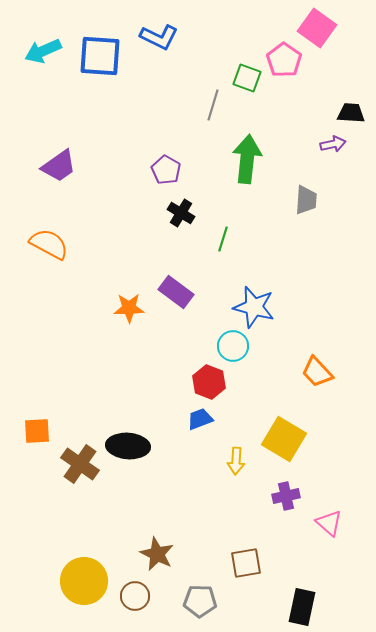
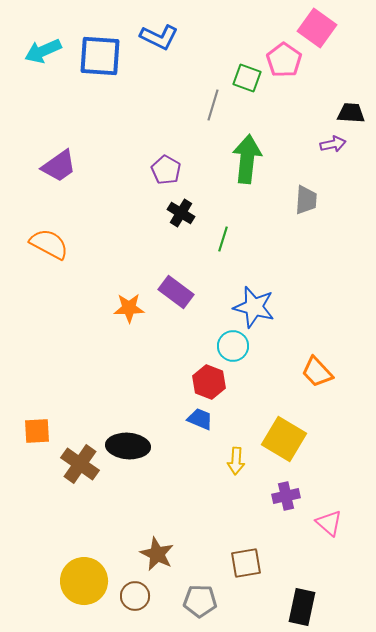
blue trapezoid: rotated 44 degrees clockwise
